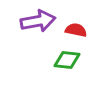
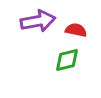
green diamond: rotated 20 degrees counterclockwise
